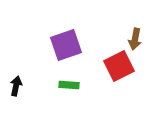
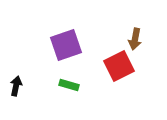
green rectangle: rotated 12 degrees clockwise
